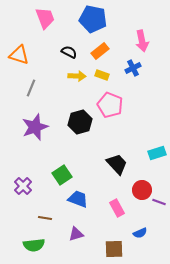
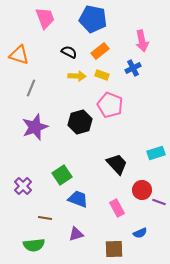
cyan rectangle: moved 1 px left
